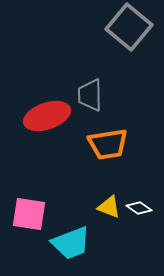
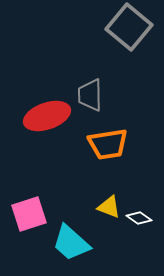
white diamond: moved 10 px down
pink square: rotated 27 degrees counterclockwise
cyan trapezoid: rotated 63 degrees clockwise
